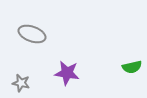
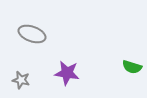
green semicircle: rotated 30 degrees clockwise
gray star: moved 3 px up
